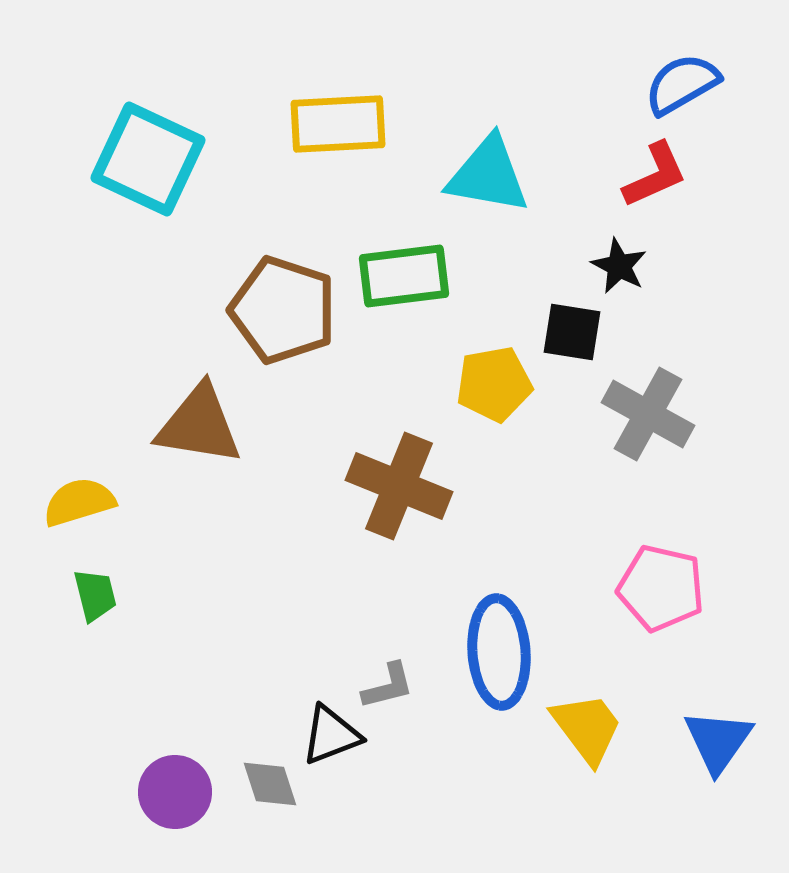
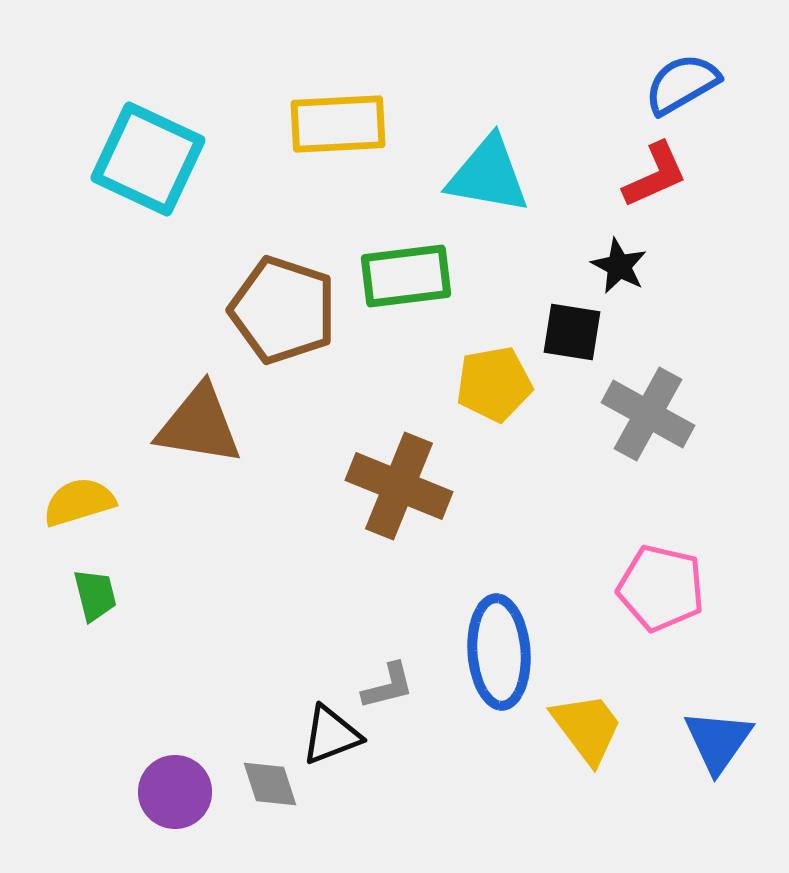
green rectangle: moved 2 px right
